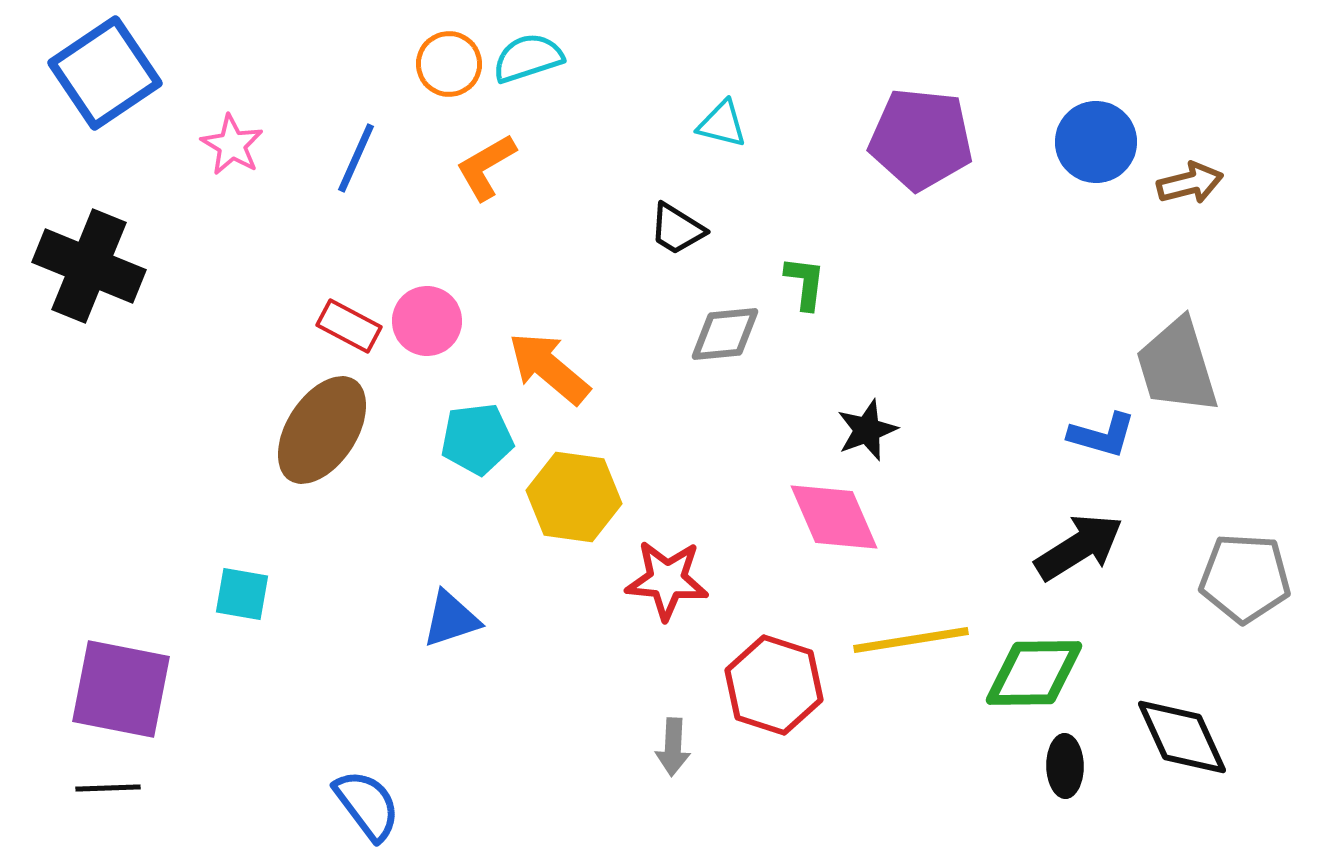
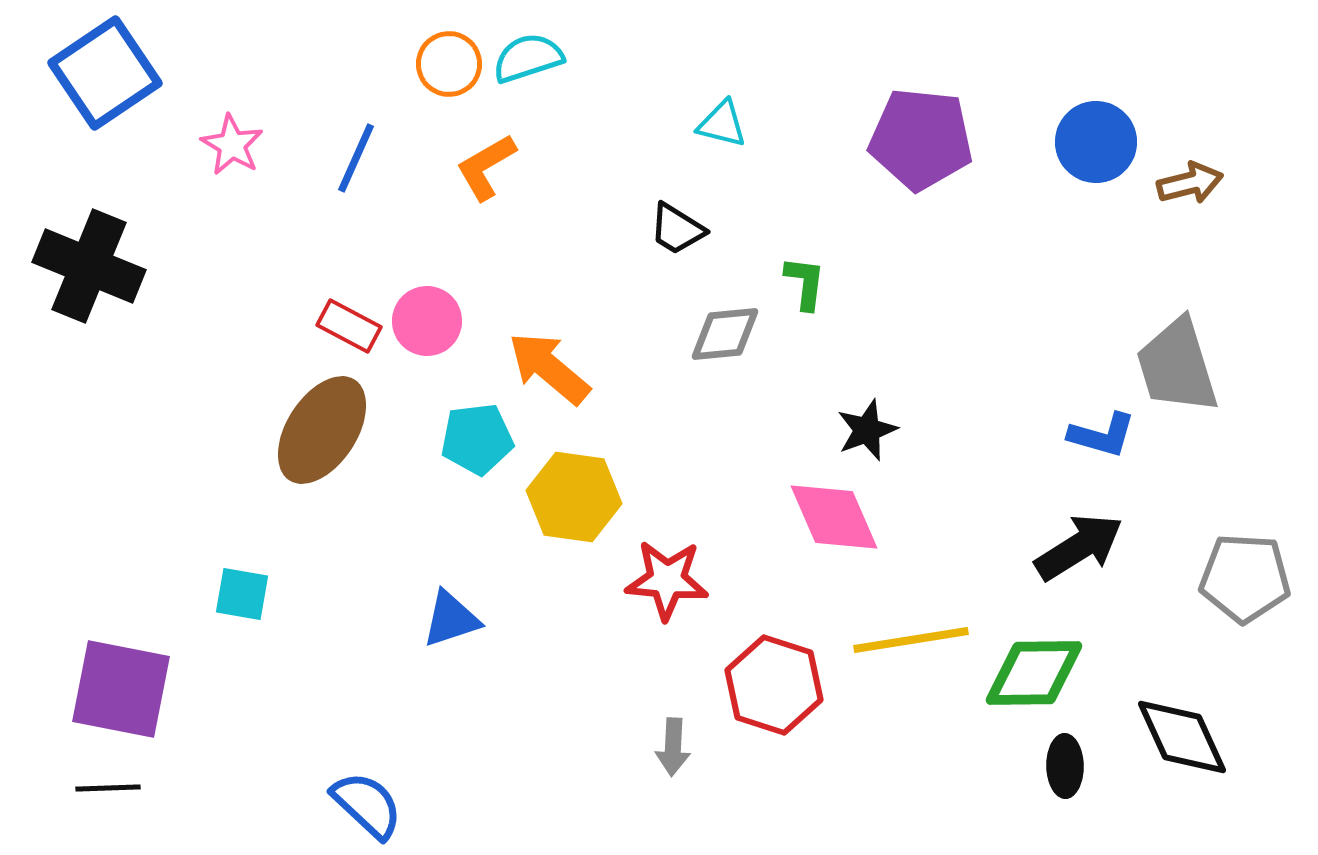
blue semicircle: rotated 10 degrees counterclockwise
